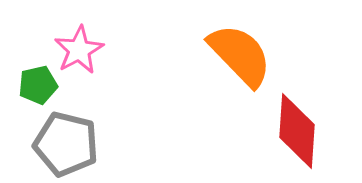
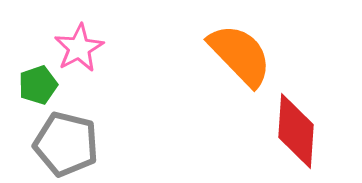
pink star: moved 2 px up
green pentagon: rotated 6 degrees counterclockwise
red diamond: moved 1 px left
